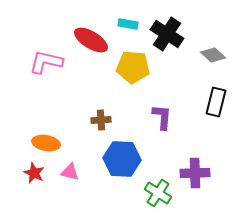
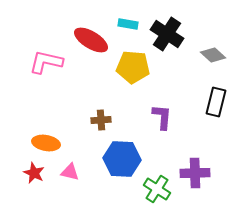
green cross: moved 1 px left, 4 px up
